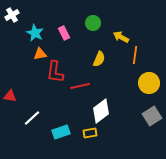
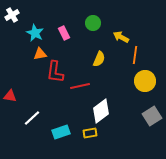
yellow circle: moved 4 px left, 2 px up
